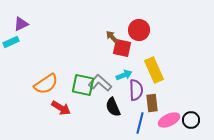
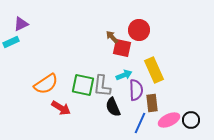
gray L-shape: moved 2 px right, 3 px down; rotated 125 degrees counterclockwise
blue line: rotated 10 degrees clockwise
